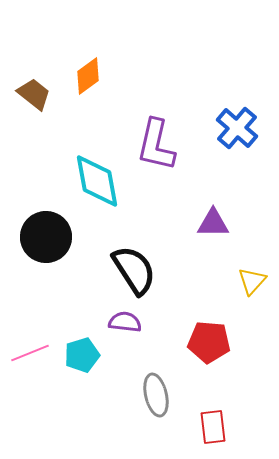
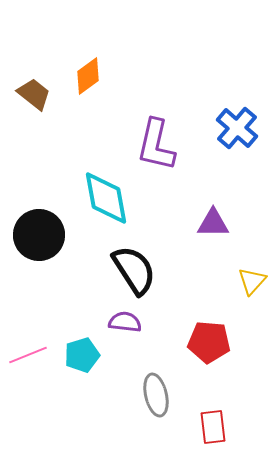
cyan diamond: moved 9 px right, 17 px down
black circle: moved 7 px left, 2 px up
pink line: moved 2 px left, 2 px down
